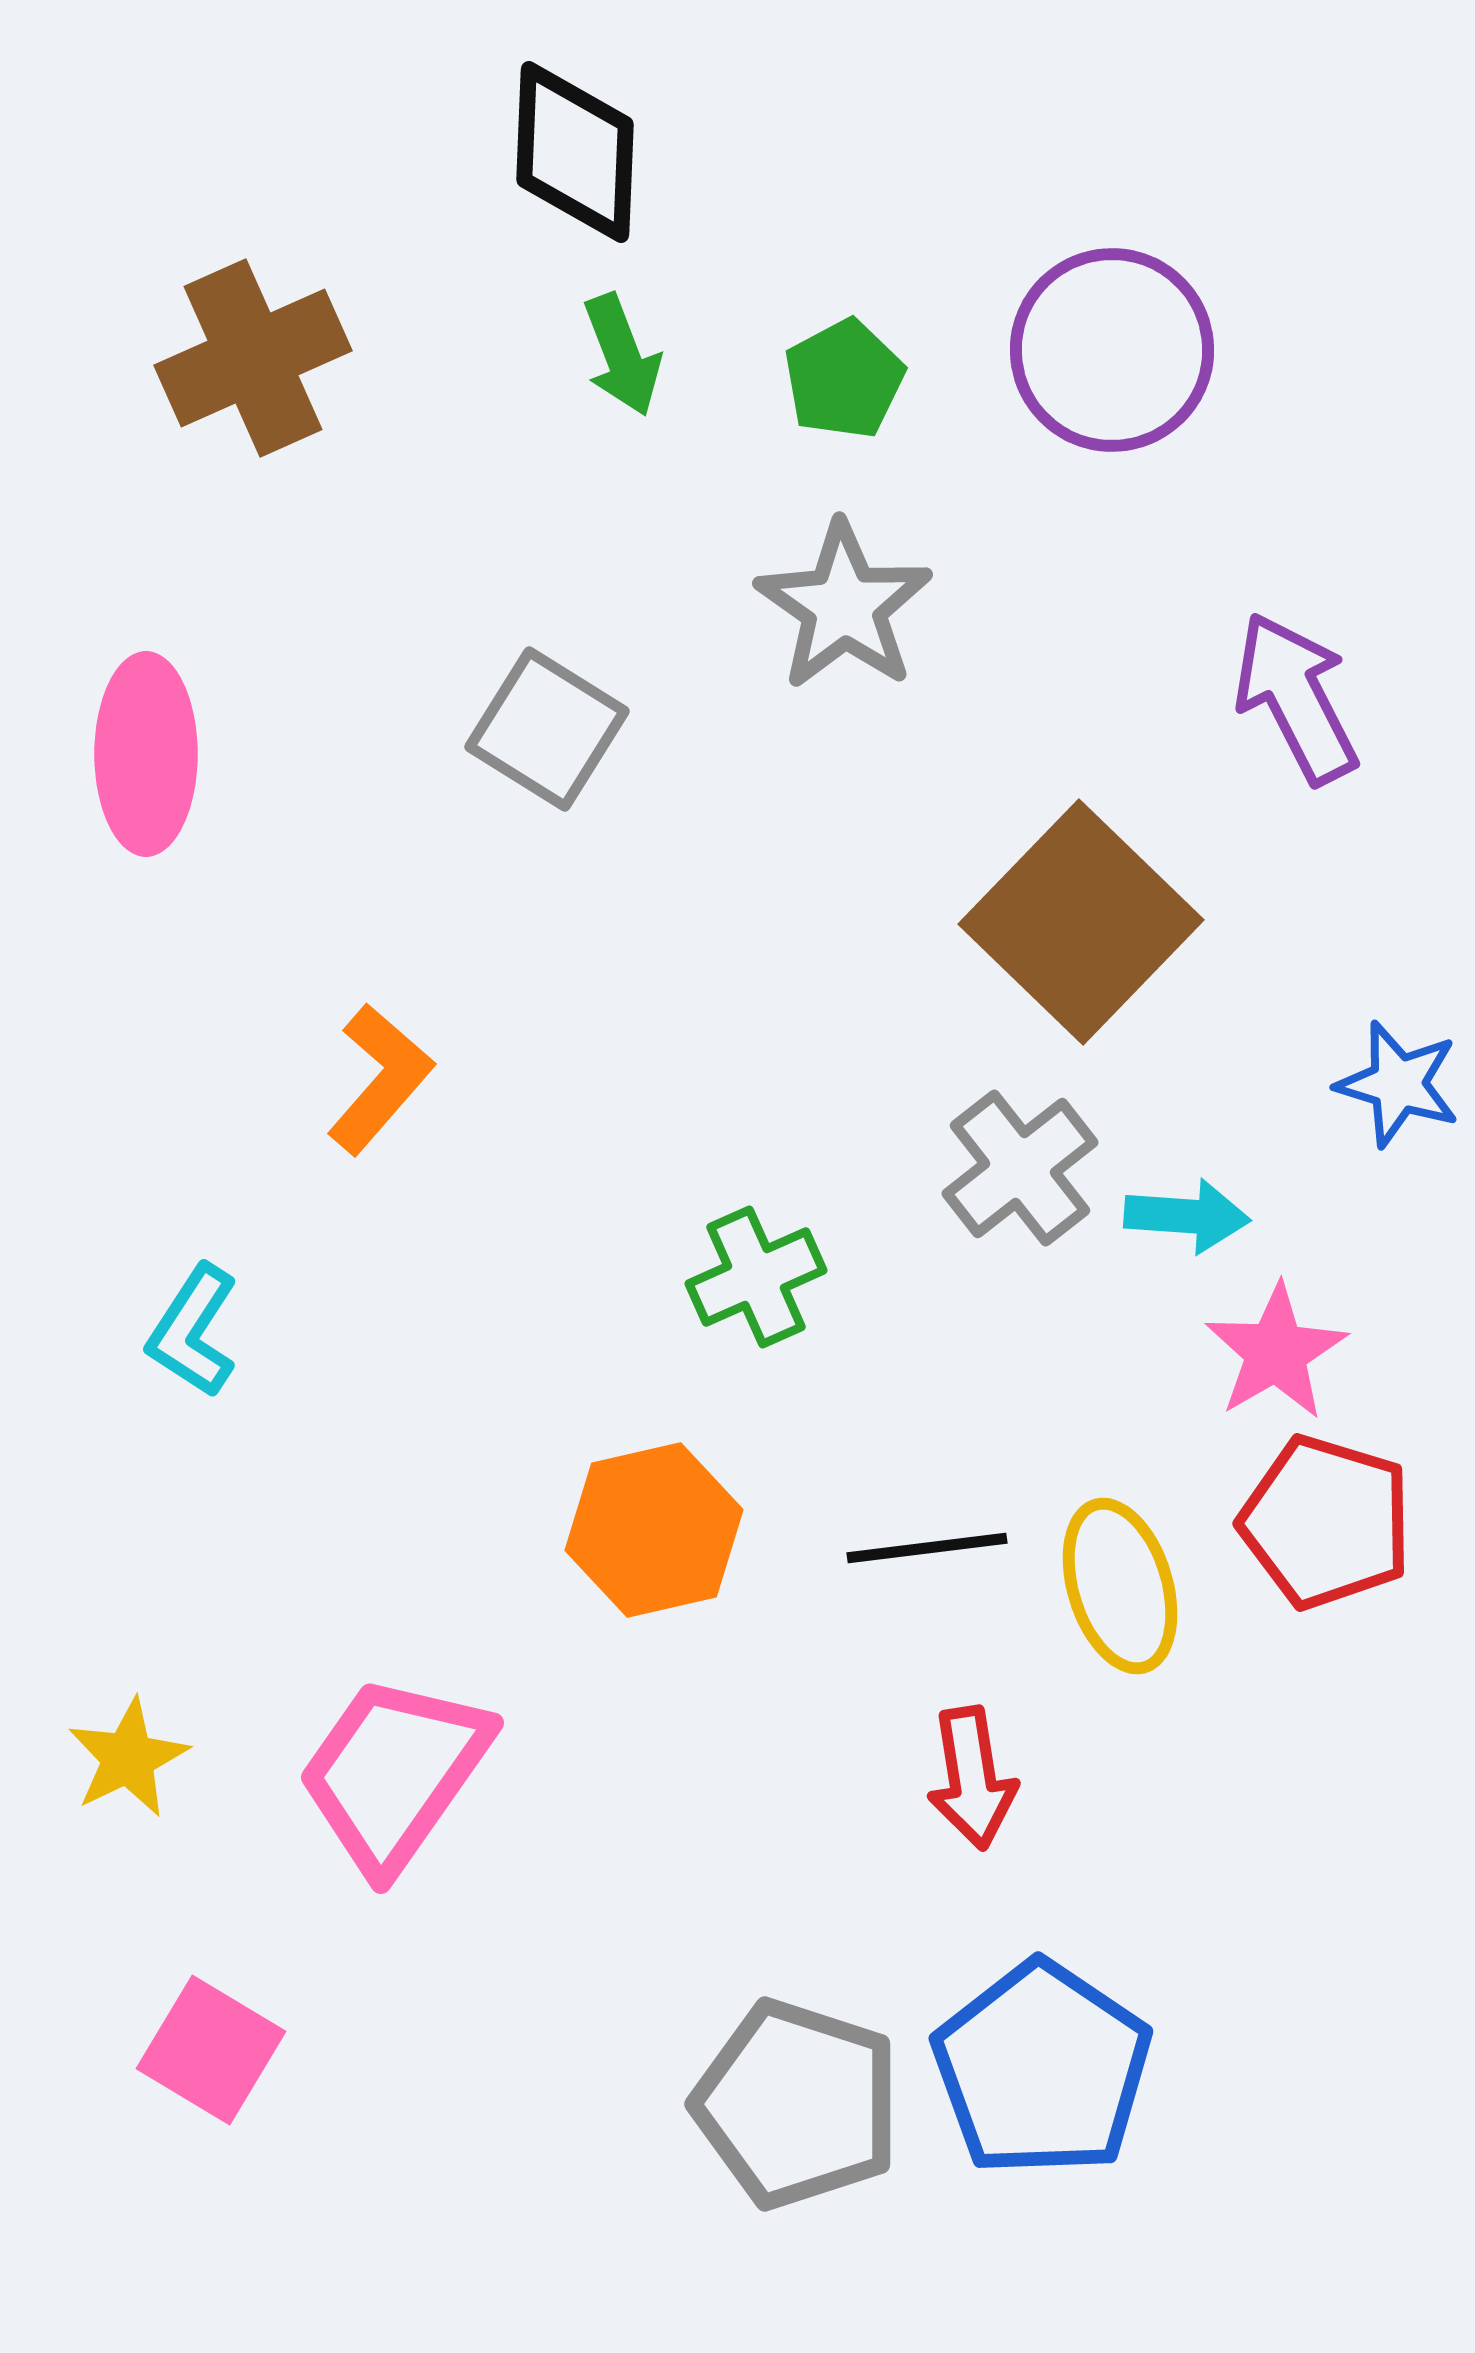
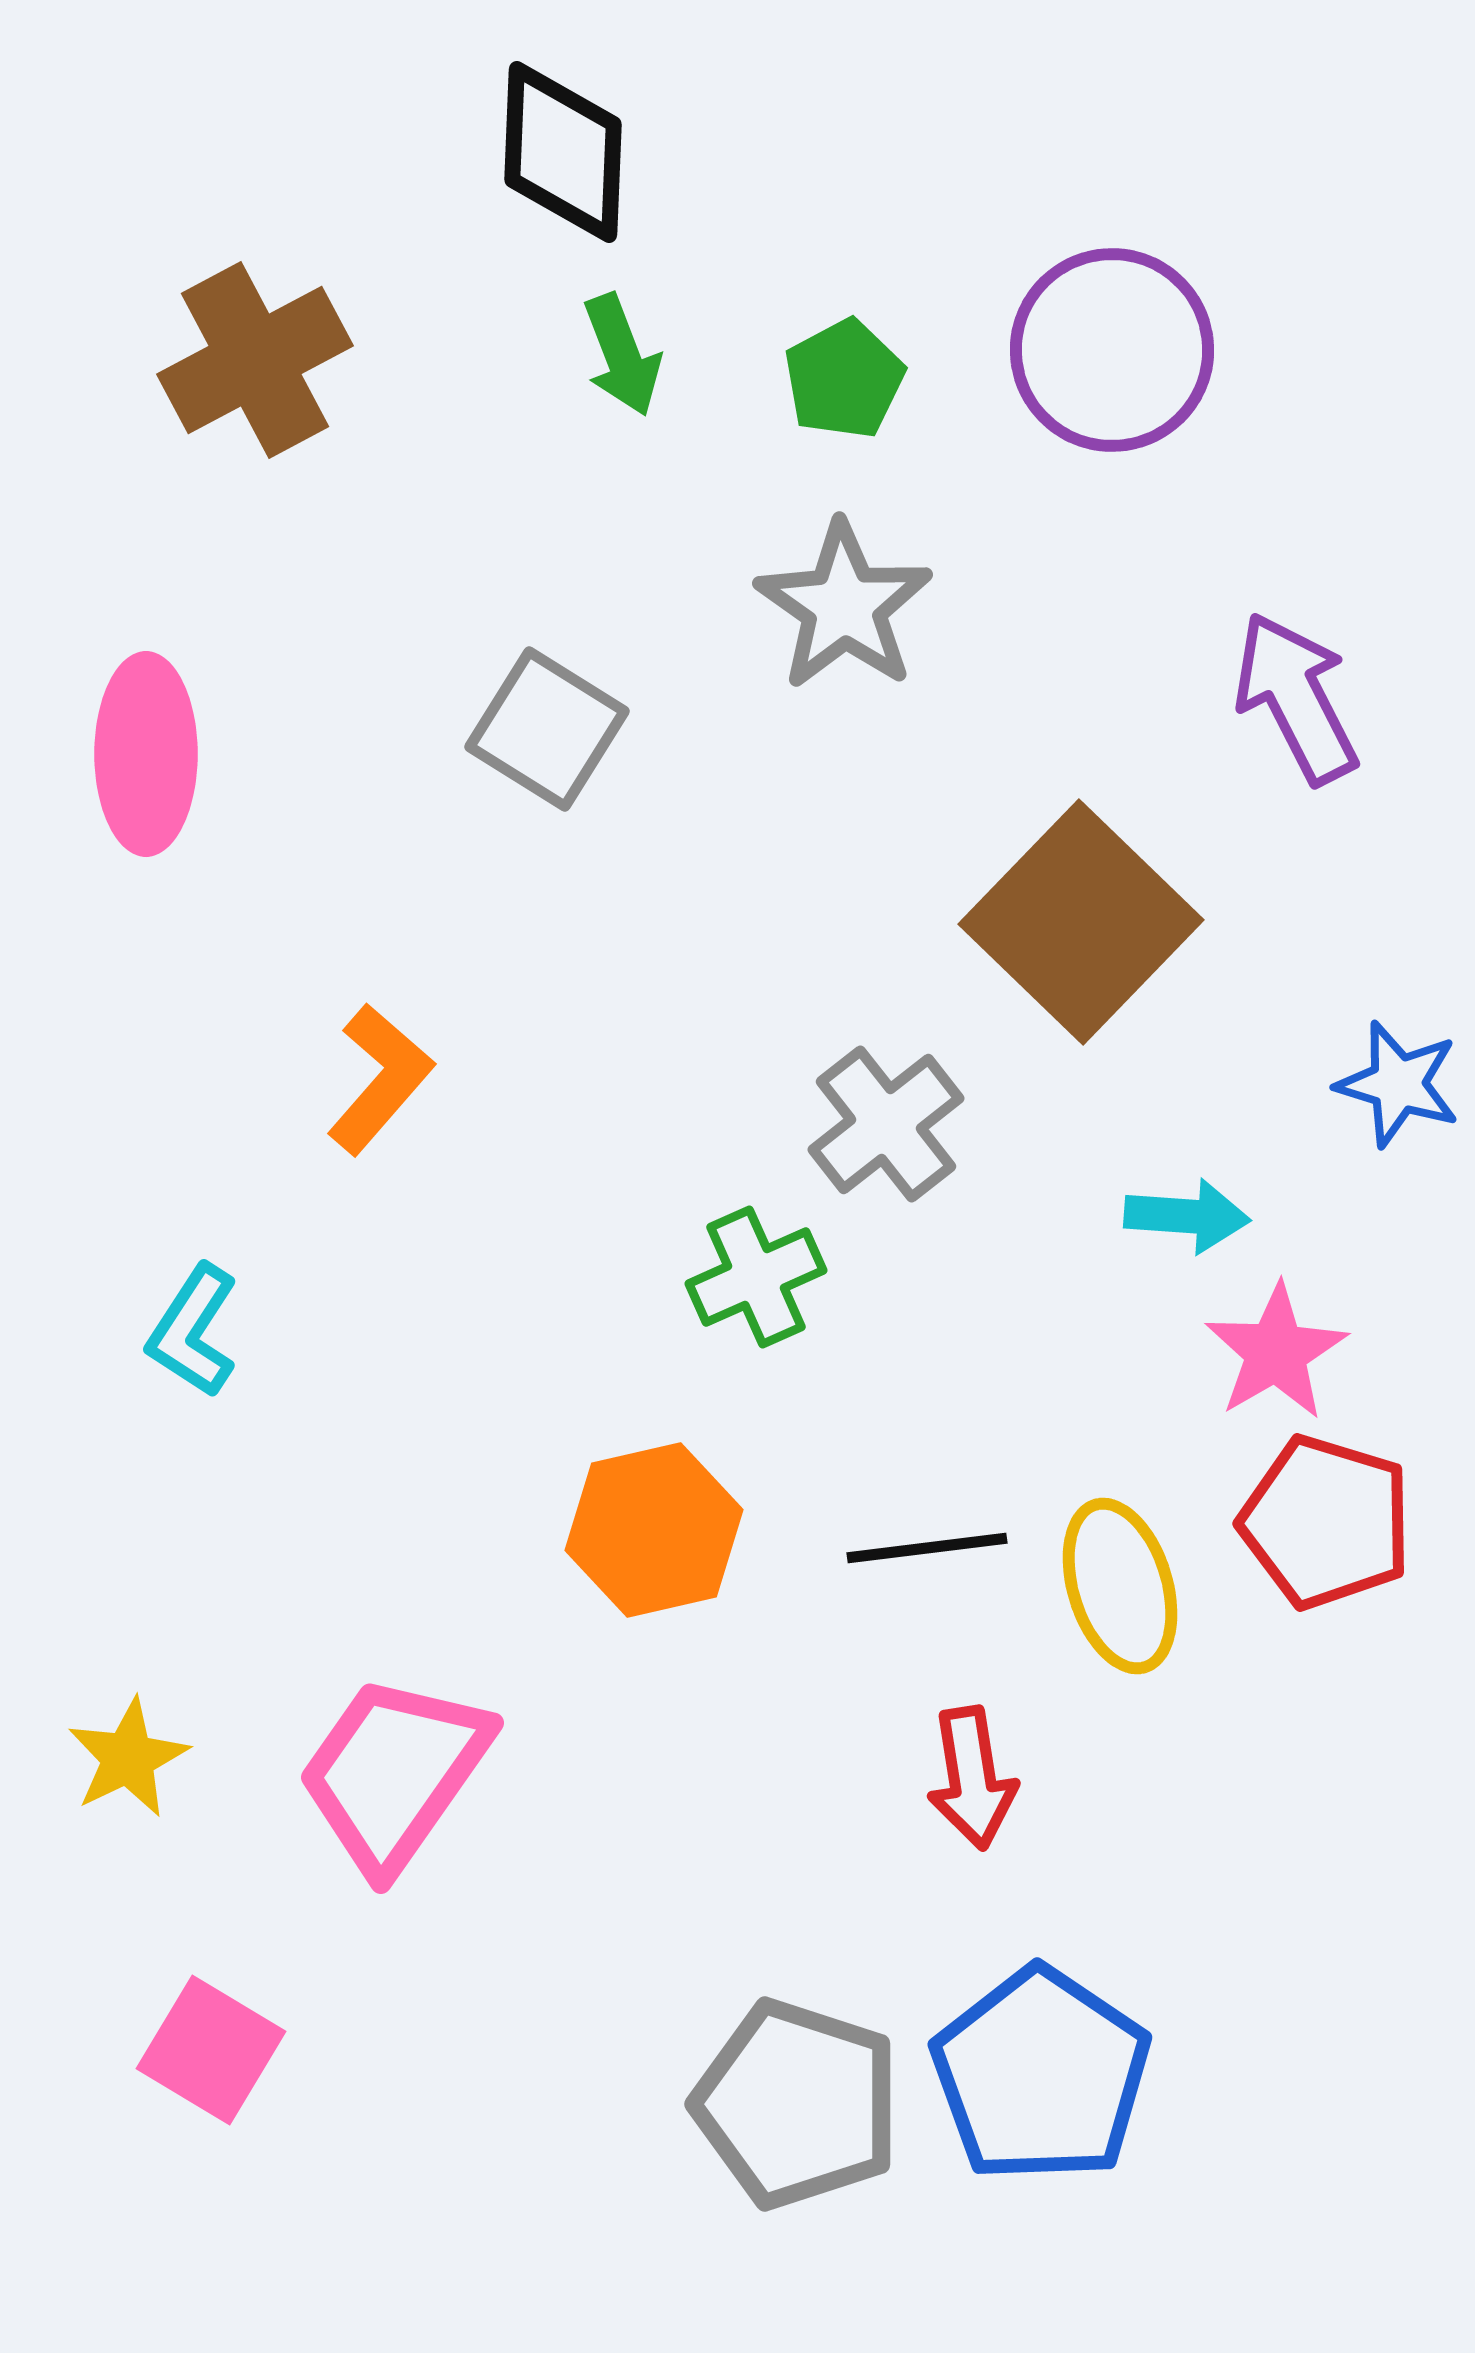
black diamond: moved 12 px left
brown cross: moved 2 px right, 2 px down; rotated 4 degrees counterclockwise
gray cross: moved 134 px left, 44 px up
blue pentagon: moved 1 px left, 6 px down
